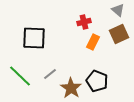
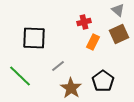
gray line: moved 8 px right, 8 px up
black pentagon: moved 6 px right; rotated 15 degrees clockwise
